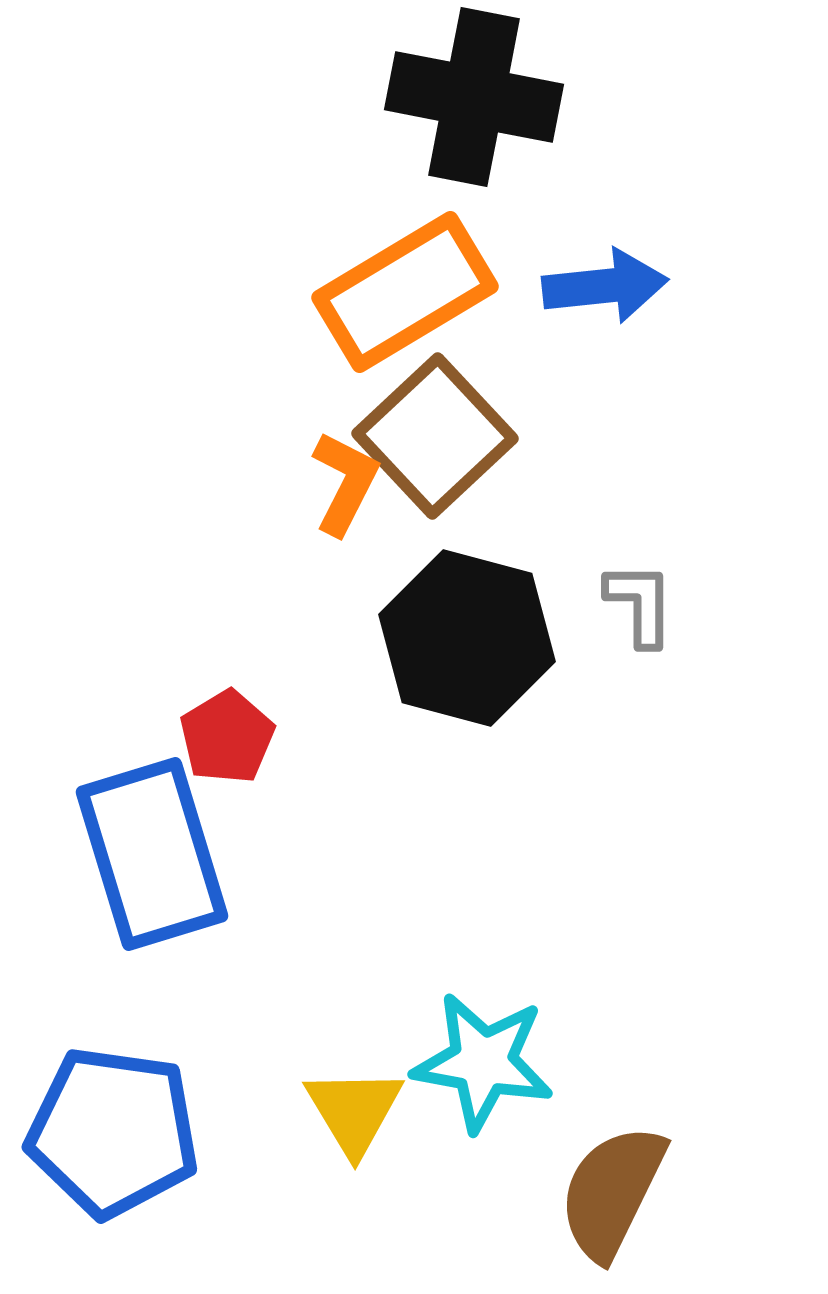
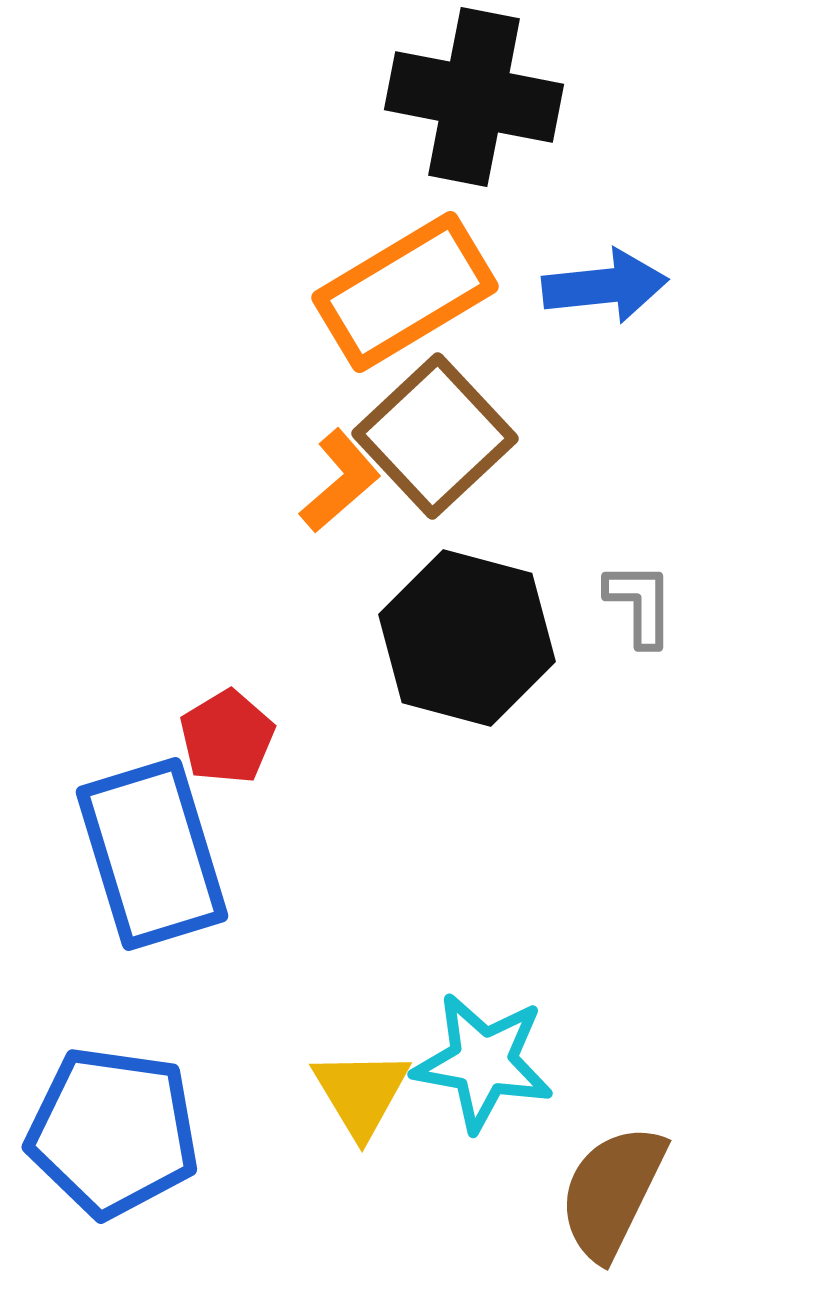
orange L-shape: moved 5 px left, 2 px up; rotated 22 degrees clockwise
yellow triangle: moved 7 px right, 18 px up
